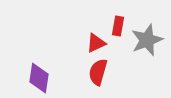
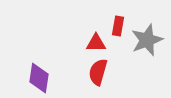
red triangle: rotated 25 degrees clockwise
